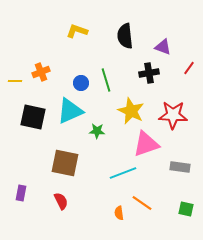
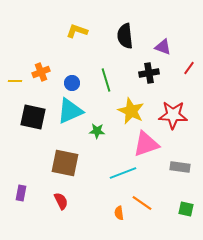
blue circle: moved 9 px left
